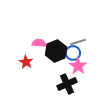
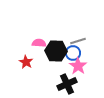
gray line: moved 1 px up
black hexagon: rotated 25 degrees clockwise
